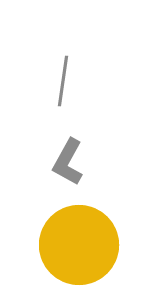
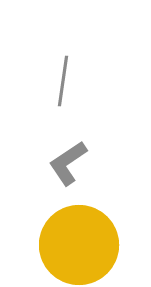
gray L-shape: moved 1 px down; rotated 27 degrees clockwise
